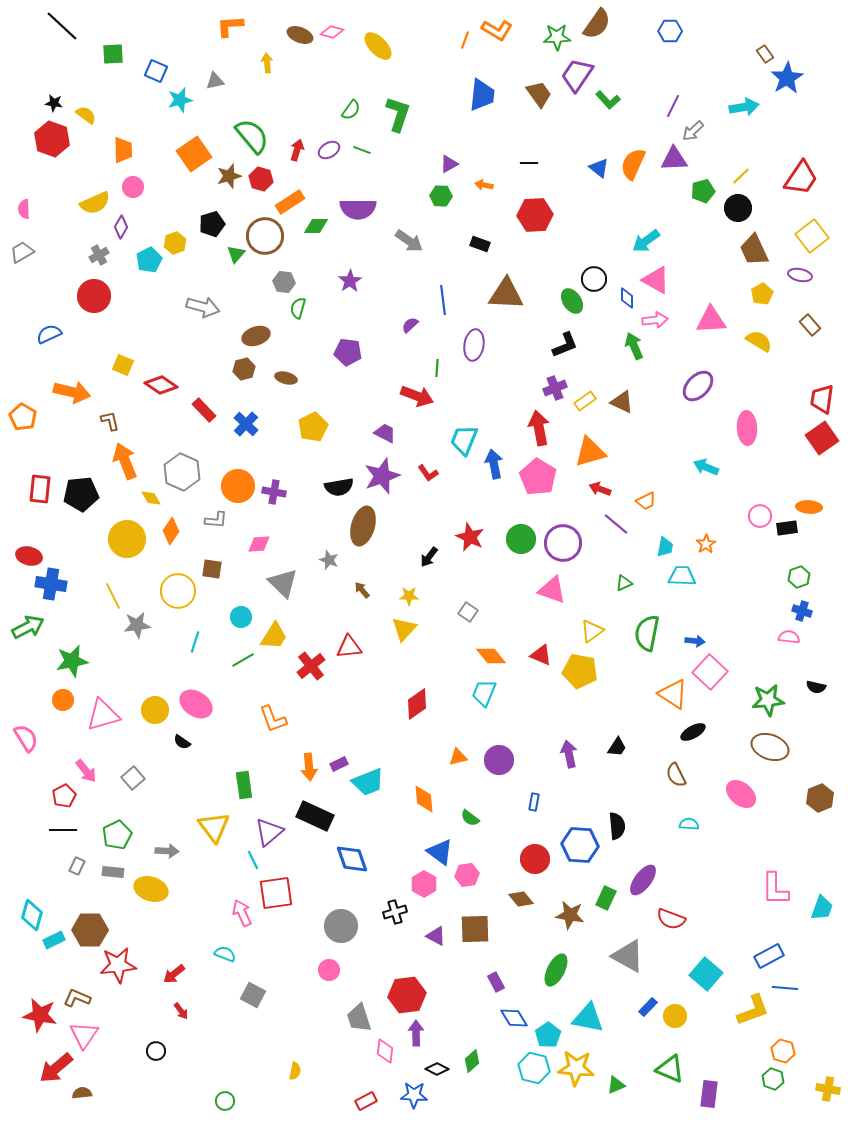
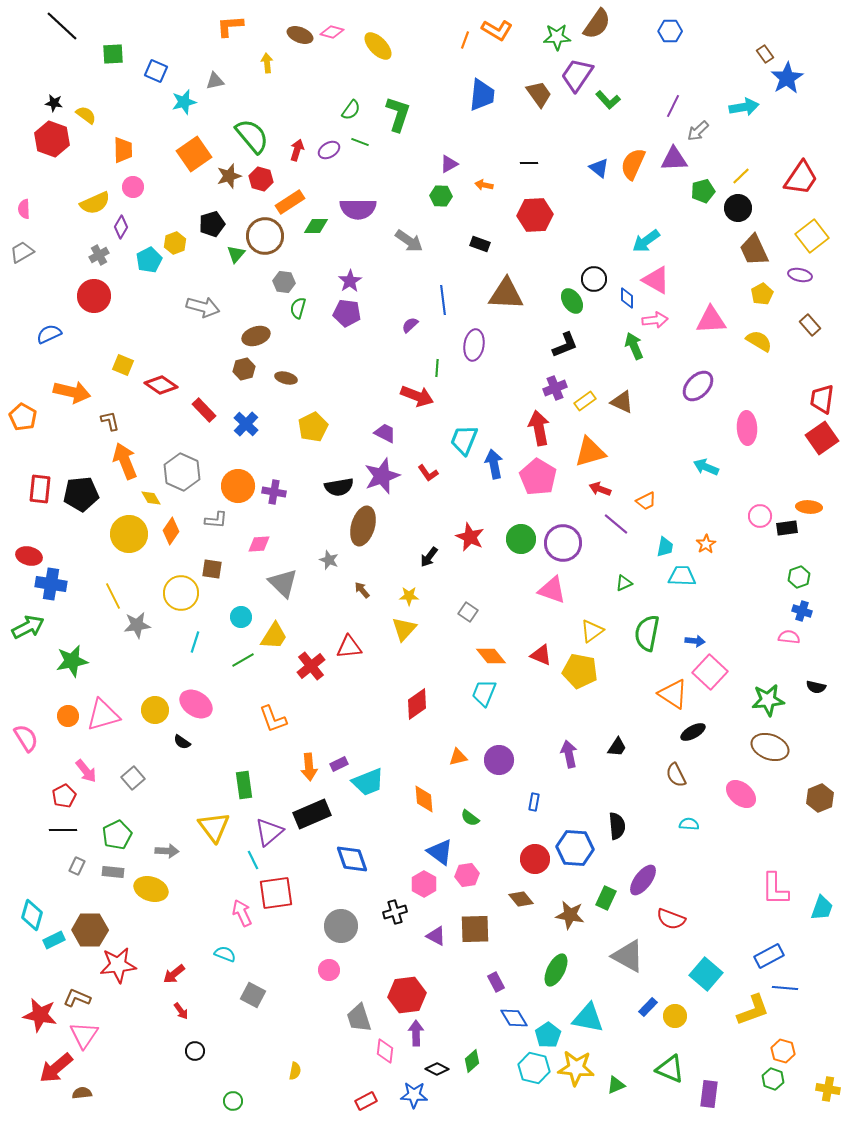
cyan star at (180, 100): moved 4 px right, 2 px down
gray arrow at (693, 131): moved 5 px right
green line at (362, 150): moved 2 px left, 8 px up
purple pentagon at (348, 352): moved 1 px left, 39 px up
yellow circle at (127, 539): moved 2 px right, 5 px up
yellow circle at (178, 591): moved 3 px right, 2 px down
orange circle at (63, 700): moved 5 px right, 16 px down
black rectangle at (315, 816): moved 3 px left, 2 px up; rotated 48 degrees counterclockwise
blue hexagon at (580, 845): moved 5 px left, 3 px down
black circle at (156, 1051): moved 39 px right
green circle at (225, 1101): moved 8 px right
